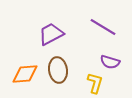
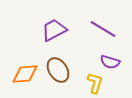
purple line: moved 2 px down
purple trapezoid: moved 3 px right, 4 px up
brown ellipse: rotated 25 degrees counterclockwise
